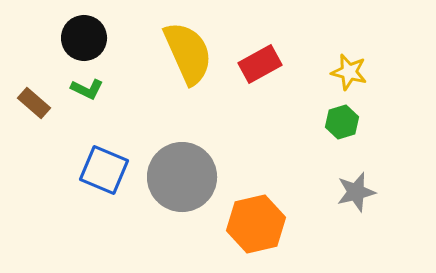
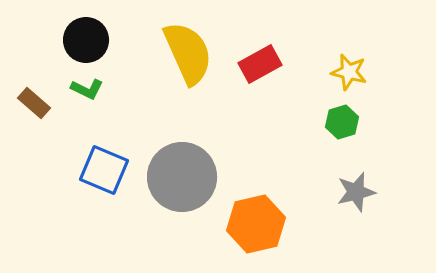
black circle: moved 2 px right, 2 px down
